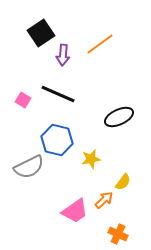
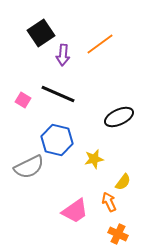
yellow star: moved 3 px right
orange arrow: moved 5 px right, 2 px down; rotated 72 degrees counterclockwise
